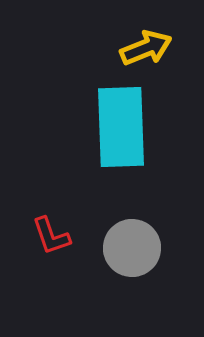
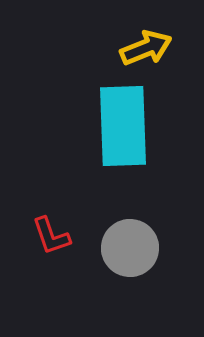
cyan rectangle: moved 2 px right, 1 px up
gray circle: moved 2 px left
